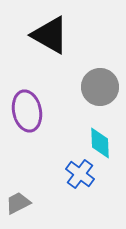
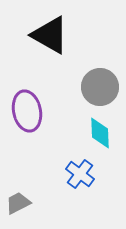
cyan diamond: moved 10 px up
